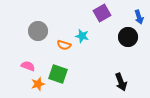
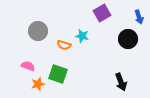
black circle: moved 2 px down
